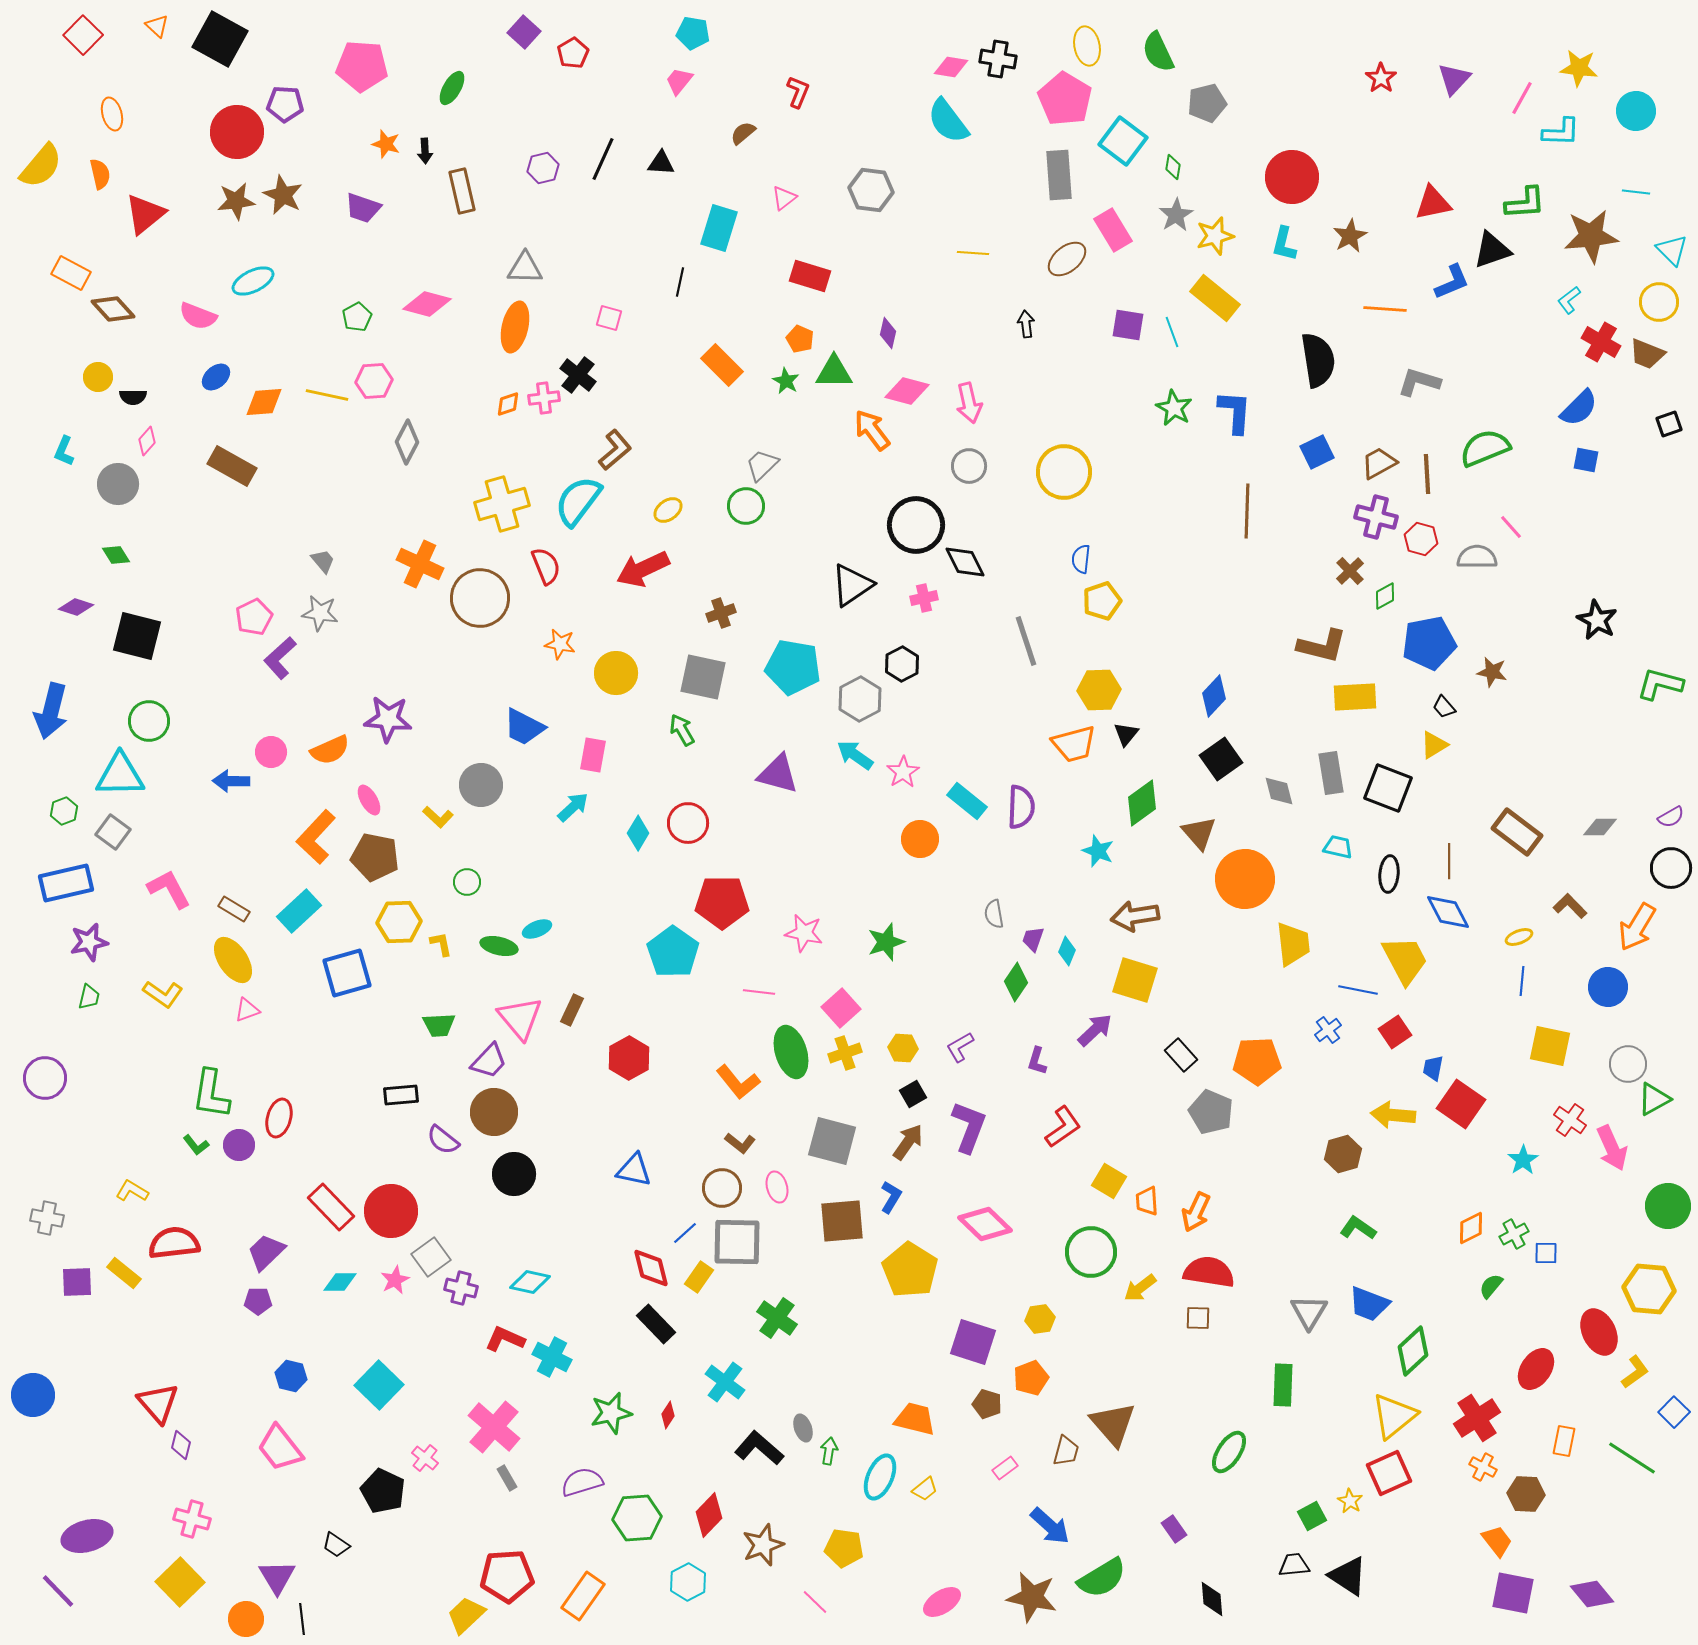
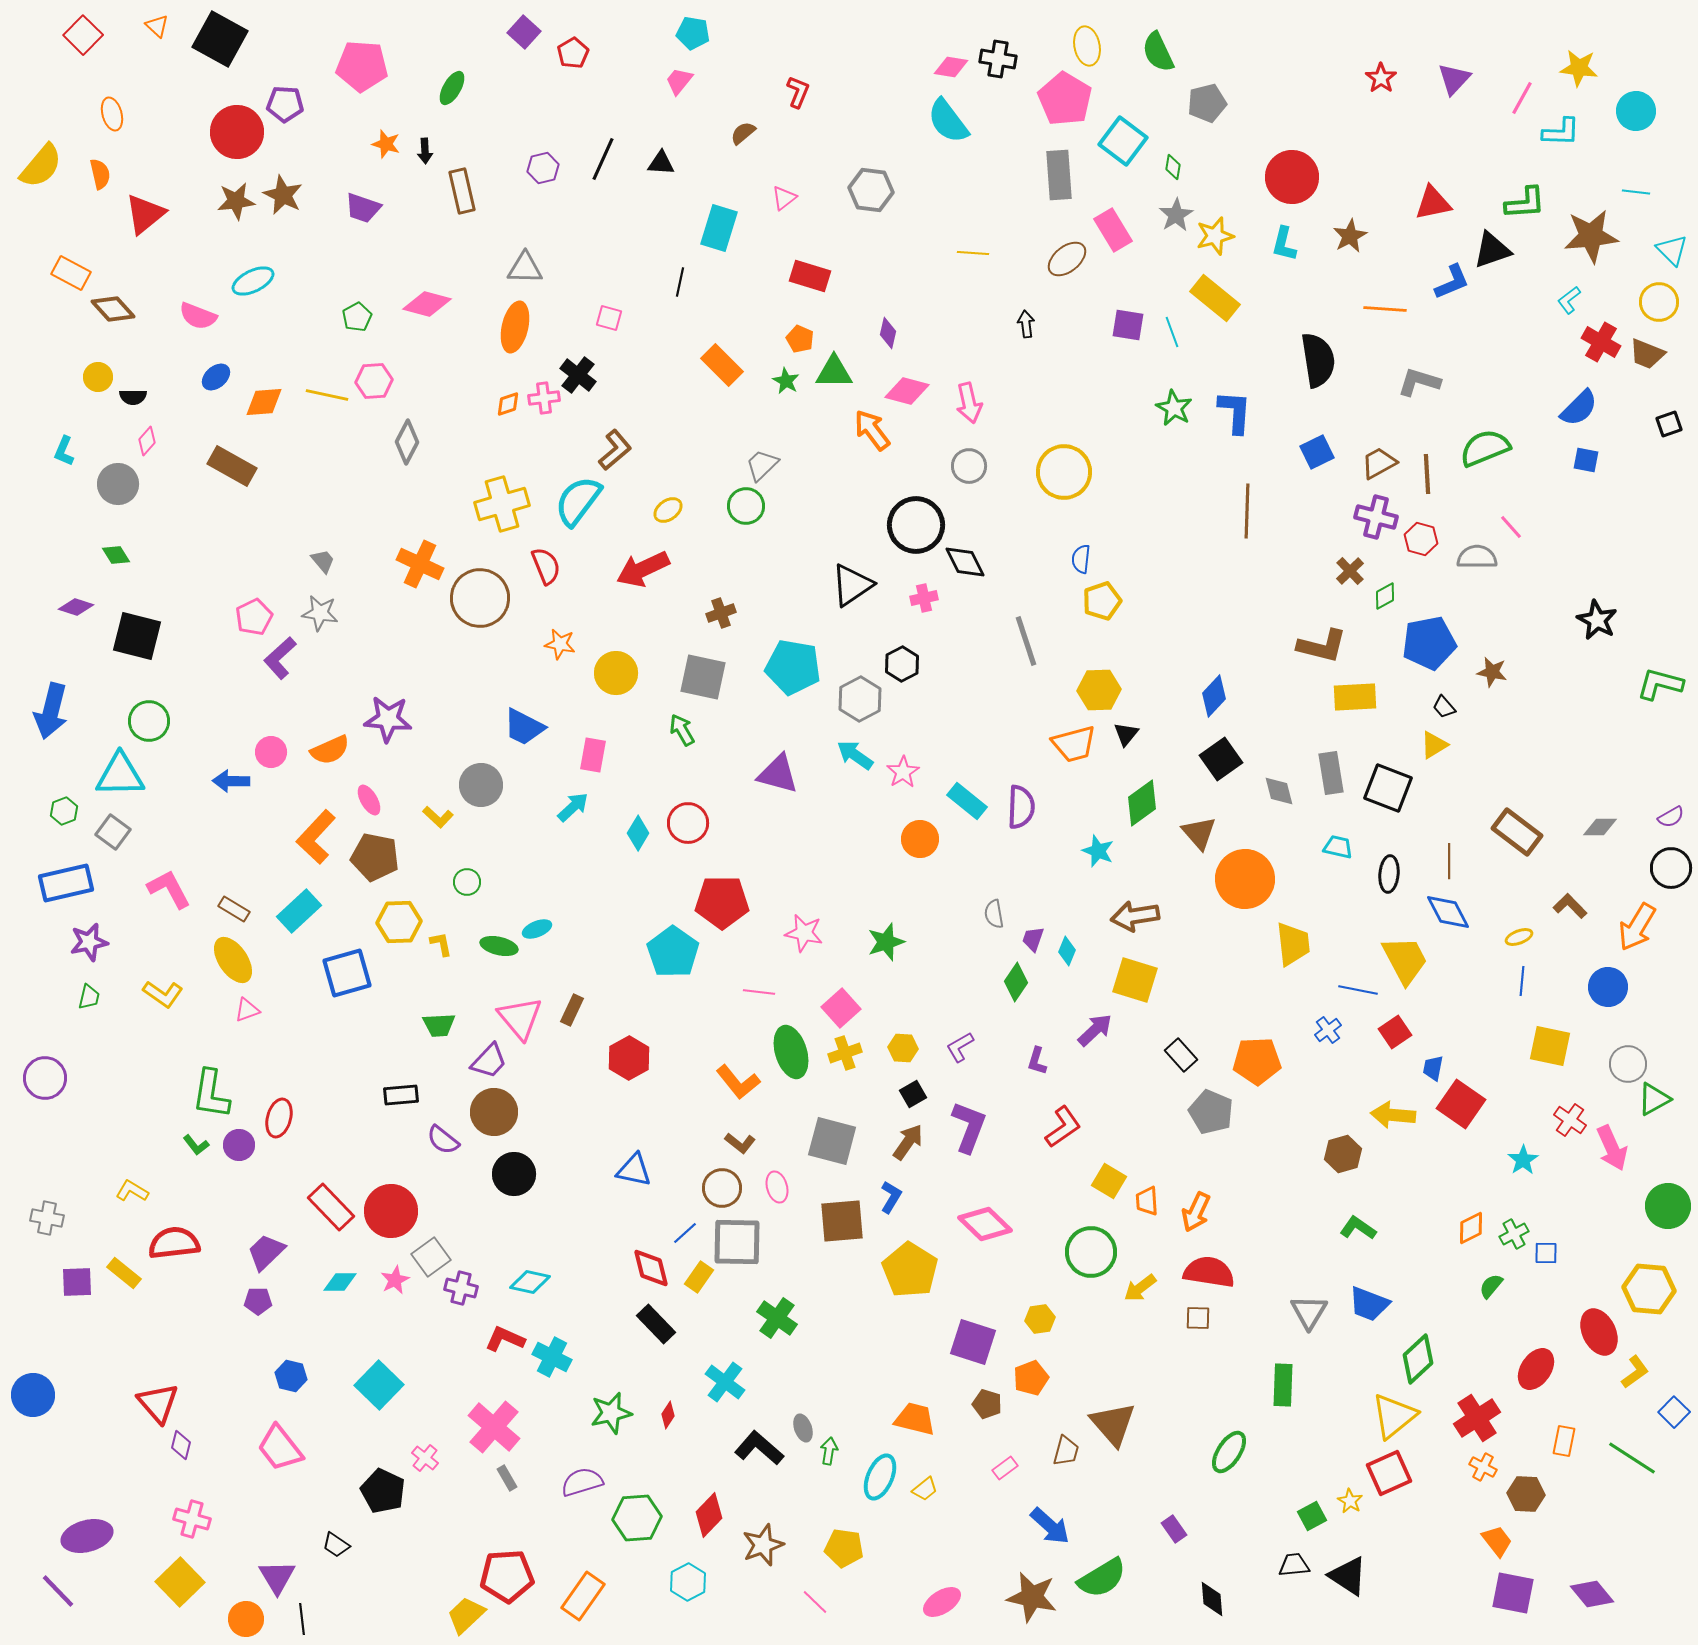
green diamond at (1413, 1351): moved 5 px right, 8 px down
